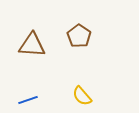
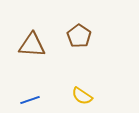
yellow semicircle: rotated 15 degrees counterclockwise
blue line: moved 2 px right
